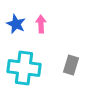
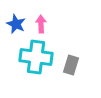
cyan cross: moved 12 px right, 11 px up
